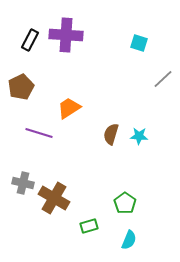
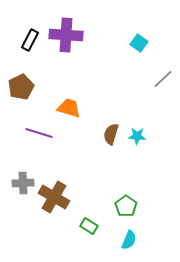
cyan square: rotated 18 degrees clockwise
orange trapezoid: rotated 50 degrees clockwise
cyan star: moved 2 px left
gray cross: rotated 15 degrees counterclockwise
brown cross: moved 1 px up
green pentagon: moved 1 px right, 3 px down
green rectangle: rotated 48 degrees clockwise
